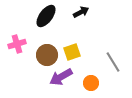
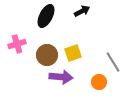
black arrow: moved 1 px right, 1 px up
black ellipse: rotated 10 degrees counterclockwise
yellow square: moved 1 px right, 1 px down
purple arrow: rotated 145 degrees counterclockwise
orange circle: moved 8 px right, 1 px up
